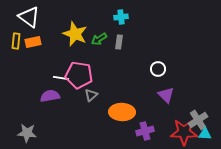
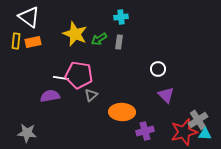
red star: rotated 16 degrees counterclockwise
